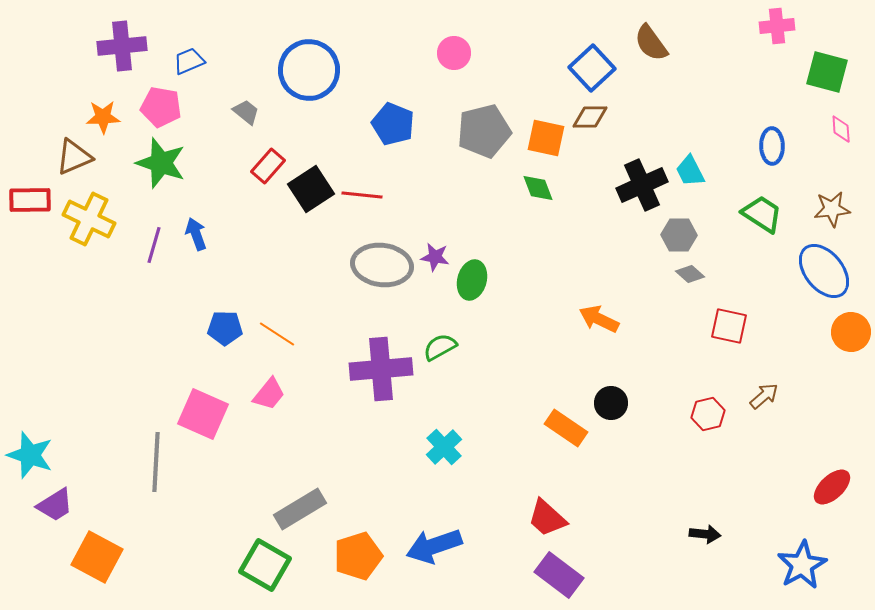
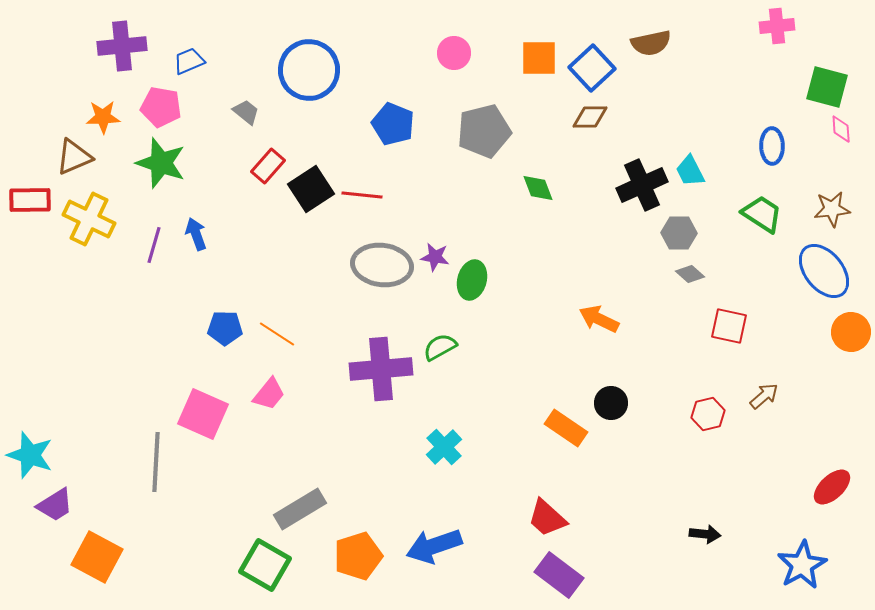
brown semicircle at (651, 43): rotated 66 degrees counterclockwise
green square at (827, 72): moved 15 px down
orange square at (546, 138): moved 7 px left, 80 px up; rotated 12 degrees counterclockwise
gray hexagon at (679, 235): moved 2 px up
